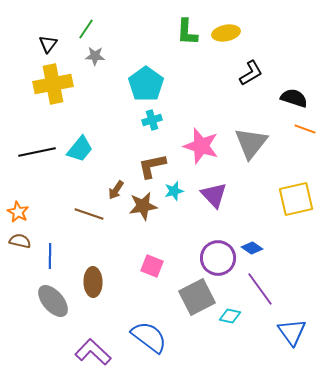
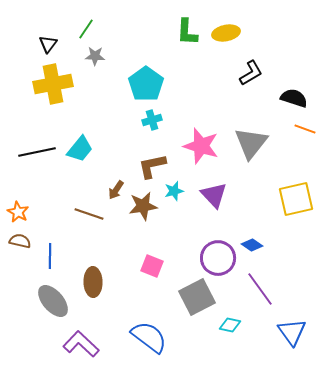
blue diamond: moved 3 px up
cyan diamond: moved 9 px down
purple L-shape: moved 12 px left, 8 px up
